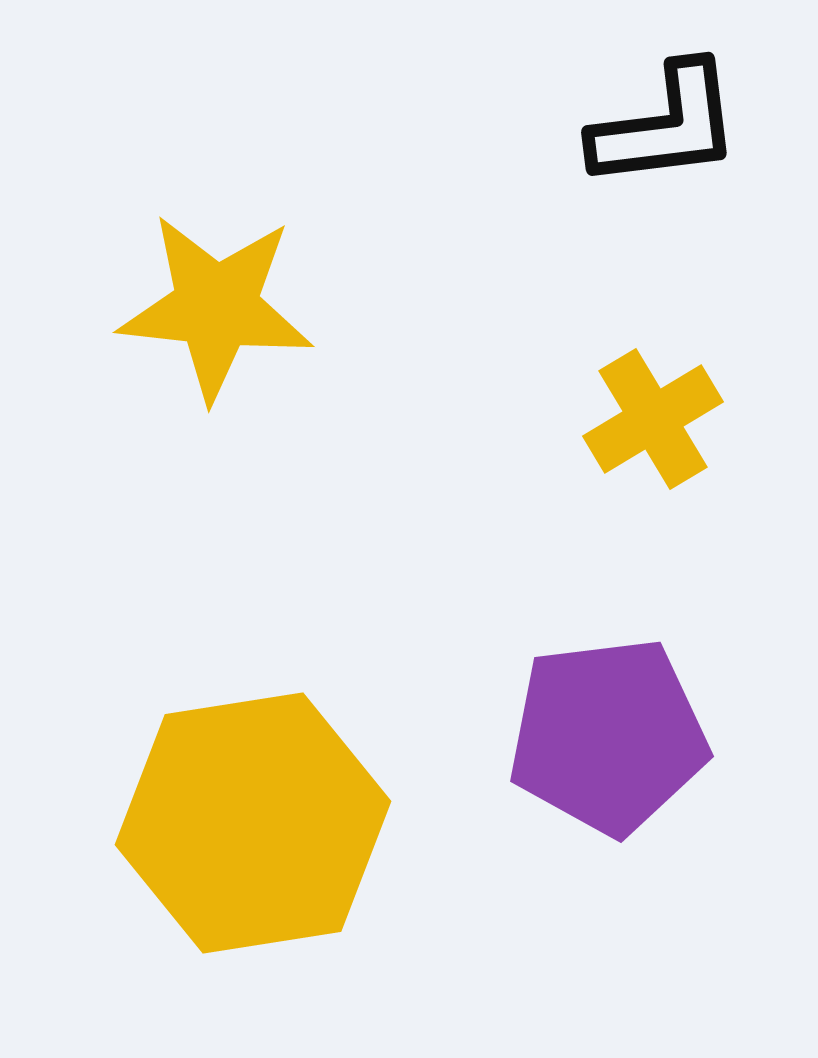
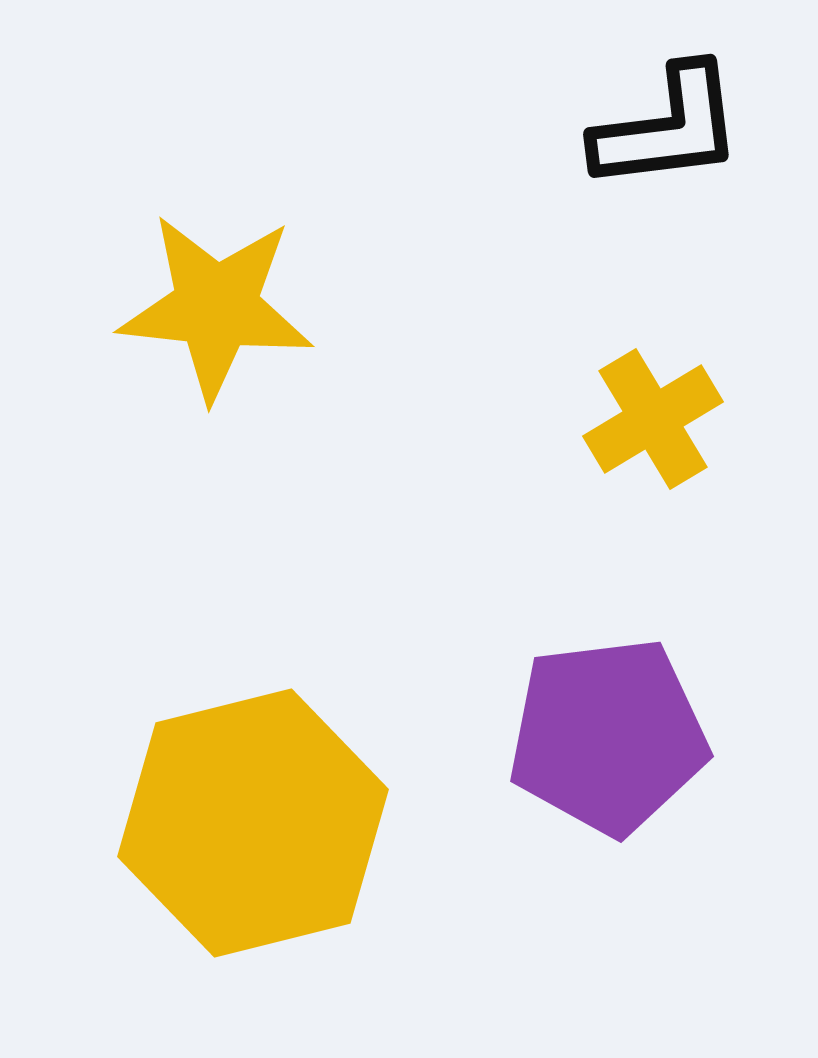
black L-shape: moved 2 px right, 2 px down
yellow hexagon: rotated 5 degrees counterclockwise
